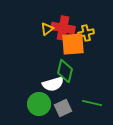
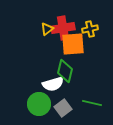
red cross: rotated 20 degrees counterclockwise
yellow cross: moved 4 px right, 4 px up
gray square: rotated 12 degrees counterclockwise
